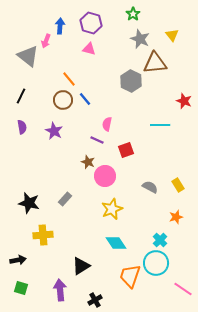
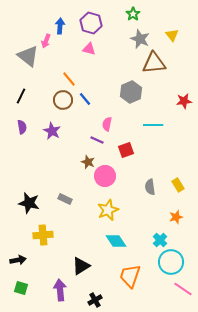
brown triangle: moved 1 px left
gray hexagon: moved 11 px down; rotated 10 degrees clockwise
red star: rotated 28 degrees counterclockwise
cyan line: moved 7 px left
purple star: moved 2 px left
gray semicircle: rotated 126 degrees counterclockwise
gray rectangle: rotated 72 degrees clockwise
yellow star: moved 4 px left, 1 px down
cyan diamond: moved 2 px up
cyan circle: moved 15 px right, 1 px up
